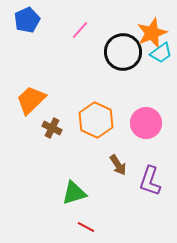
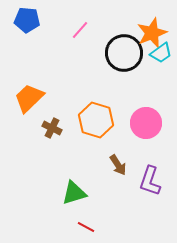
blue pentagon: rotated 30 degrees clockwise
black circle: moved 1 px right, 1 px down
orange trapezoid: moved 2 px left, 2 px up
orange hexagon: rotated 8 degrees counterclockwise
